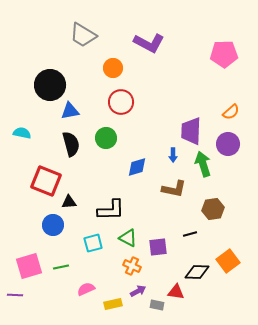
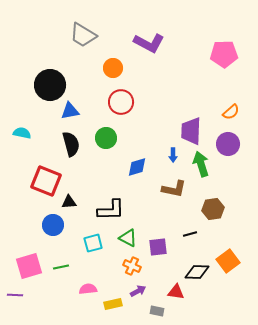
green arrow: moved 2 px left
pink semicircle: moved 2 px right; rotated 18 degrees clockwise
gray rectangle: moved 6 px down
